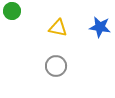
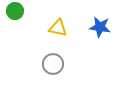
green circle: moved 3 px right
gray circle: moved 3 px left, 2 px up
